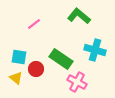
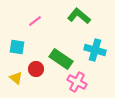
pink line: moved 1 px right, 3 px up
cyan square: moved 2 px left, 10 px up
